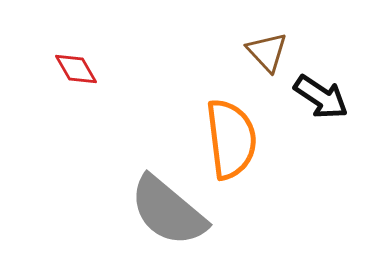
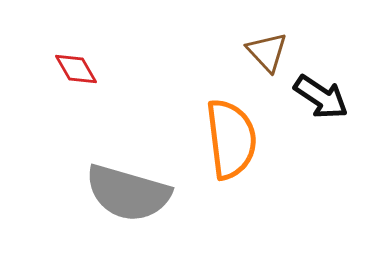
gray semicircle: moved 40 px left, 18 px up; rotated 24 degrees counterclockwise
